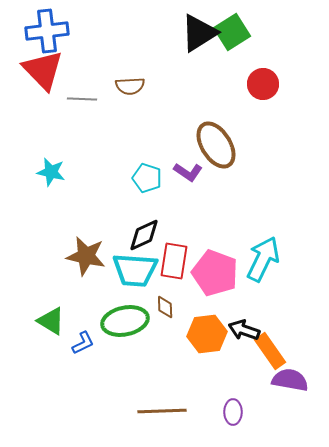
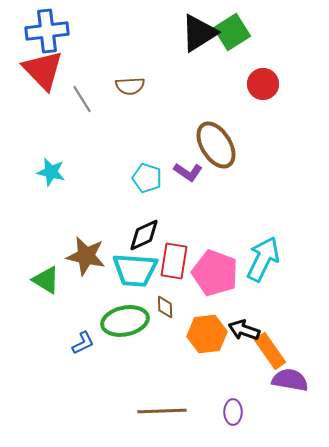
gray line: rotated 56 degrees clockwise
green triangle: moved 5 px left, 41 px up
